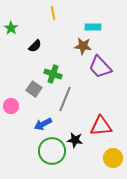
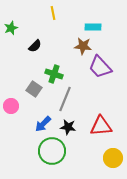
green star: rotated 16 degrees clockwise
green cross: moved 1 px right
blue arrow: rotated 18 degrees counterclockwise
black star: moved 7 px left, 13 px up
